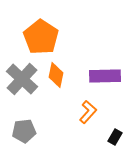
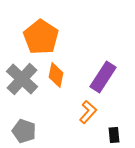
purple rectangle: moved 2 px left, 1 px down; rotated 56 degrees counterclockwise
gray pentagon: rotated 25 degrees clockwise
black rectangle: moved 1 px left, 2 px up; rotated 35 degrees counterclockwise
